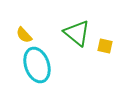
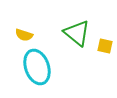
yellow semicircle: rotated 30 degrees counterclockwise
cyan ellipse: moved 2 px down
